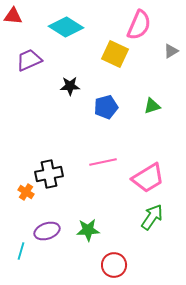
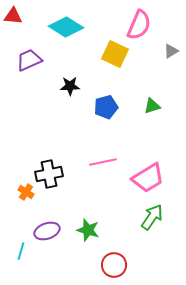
green star: rotated 20 degrees clockwise
